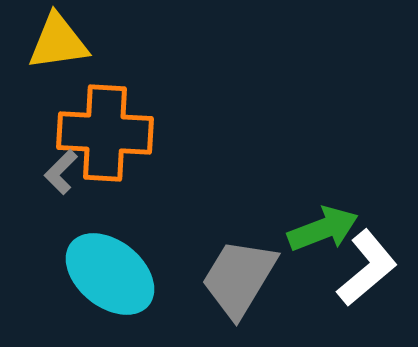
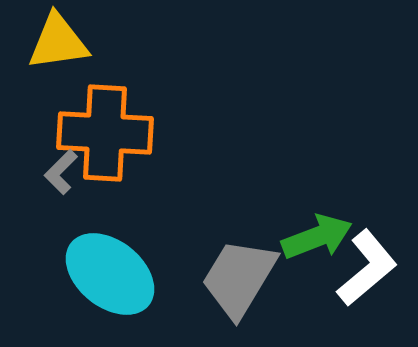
green arrow: moved 6 px left, 8 px down
